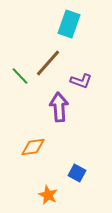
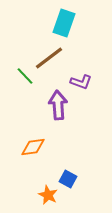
cyan rectangle: moved 5 px left, 1 px up
brown line: moved 1 px right, 5 px up; rotated 12 degrees clockwise
green line: moved 5 px right
purple L-shape: moved 1 px down
purple arrow: moved 1 px left, 2 px up
blue square: moved 9 px left, 6 px down
